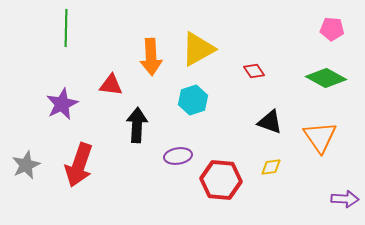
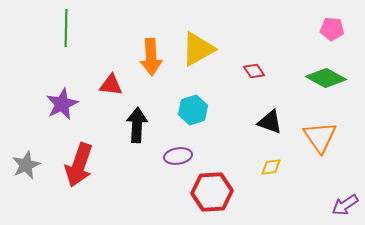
cyan hexagon: moved 10 px down
red hexagon: moved 9 px left, 12 px down; rotated 9 degrees counterclockwise
purple arrow: moved 6 px down; rotated 144 degrees clockwise
